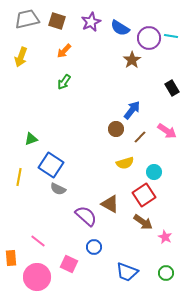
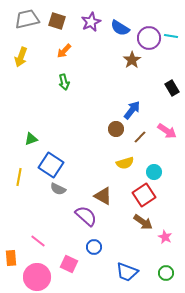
green arrow: rotated 49 degrees counterclockwise
brown triangle: moved 7 px left, 8 px up
